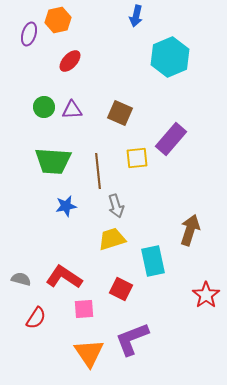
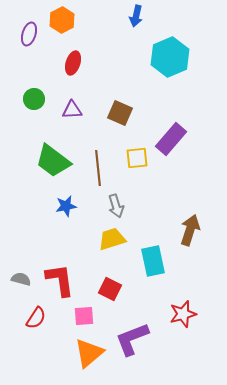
orange hexagon: moved 4 px right; rotated 15 degrees counterclockwise
red ellipse: moved 3 px right, 2 px down; rotated 25 degrees counterclockwise
green circle: moved 10 px left, 8 px up
green trapezoid: rotated 33 degrees clockwise
brown line: moved 3 px up
red L-shape: moved 4 px left, 3 px down; rotated 48 degrees clockwise
red square: moved 11 px left
red star: moved 23 px left, 19 px down; rotated 20 degrees clockwise
pink square: moved 7 px down
orange triangle: rotated 24 degrees clockwise
